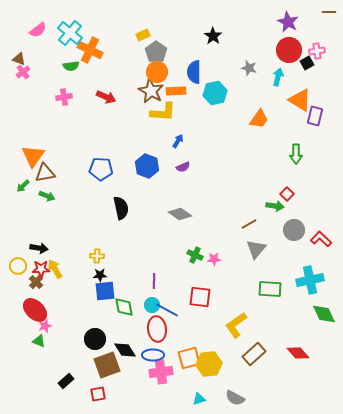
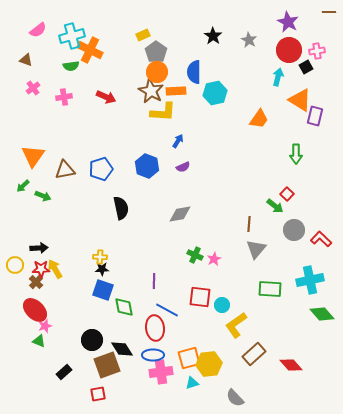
cyan cross at (70, 33): moved 2 px right, 3 px down; rotated 35 degrees clockwise
brown triangle at (19, 59): moved 7 px right, 1 px down
black square at (307, 63): moved 1 px left, 4 px down
gray star at (249, 68): moved 28 px up; rotated 14 degrees clockwise
pink cross at (23, 72): moved 10 px right, 16 px down
blue pentagon at (101, 169): rotated 20 degrees counterclockwise
brown triangle at (45, 173): moved 20 px right, 3 px up
green arrow at (47, 196): moved 4 px left
green arrow at (275, 206): rotated 30 degrees clockwise
gray diamond at (180, 214): rotated 45 degrees counterclockwise
brown line at (249, 224): rotated 56 degrees counterclockwise
black arrow at (39, 248): rotated 12 degrees counterclockwise
yellow cross at (97, 256): moved 3 px right, 1 px down
pink star at (214, 259): rotated 24 degrees counterclockwise
yellow circle at (18, 266): moved 3 px left, 1 px up
black star at (100, 275): moved 2 px right, 6 px up
blue square at (105, 291): moved 2 px left, 1 px up; rotated 25 degrees clockwise
cyan circle at (152, 305): moved 70 px right
green diamond at (324, 314): moved 2 px left; rotated 15 degrees counterclockwise
red ellipse at (157, 329): moved 2 px left, 1 px up
black circle at (95, 339): moved 3 px left, 1 px down
black diamond at (125, 350): moved 3 px left, 1 px up
red diamond at (298, 353): moved 7 px left, 12 px down
black rectangle at (66, 381): moved 2 px left, 9 px up
gray semicircle at (235, 398): rotated 18 degrees clockwise
cyan triangle at (199, 399): moved 7 px left, 16 px up
